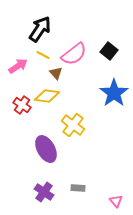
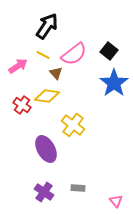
black arrow: moved 7 px right, 3 px up
blue star: moved 10 px up
